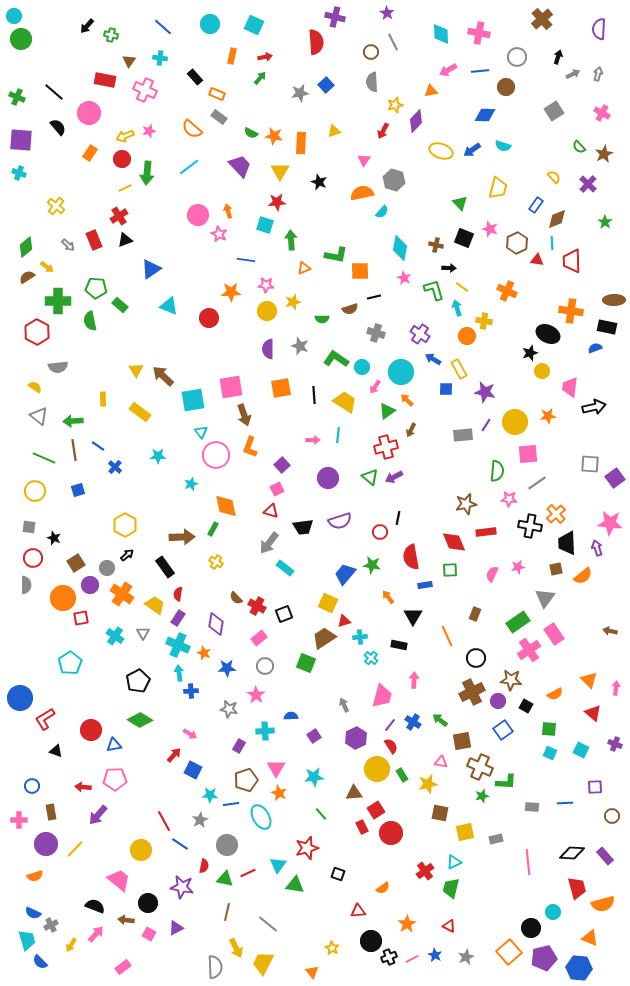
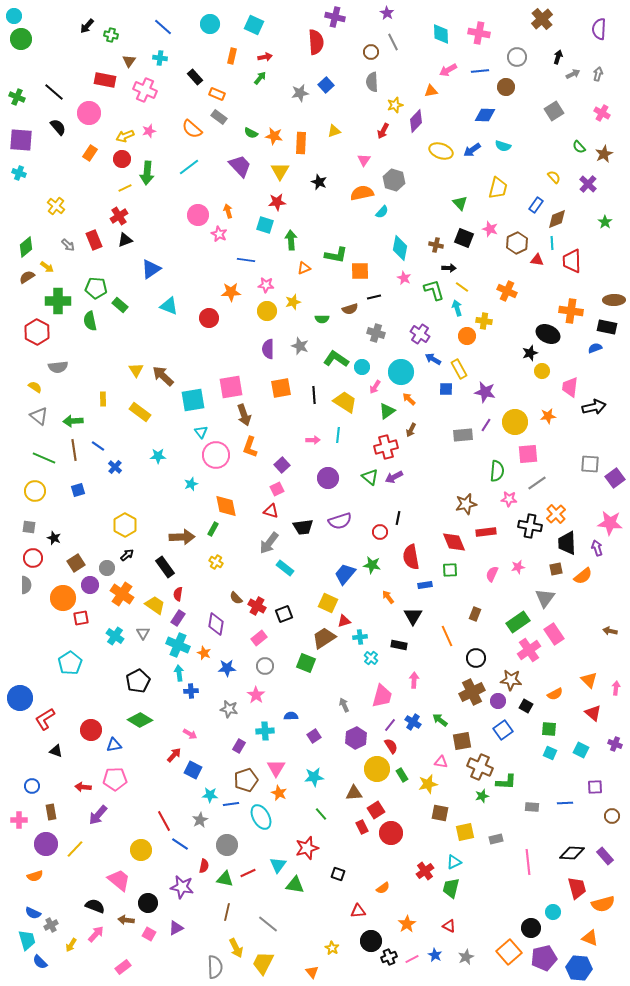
orange arrow at (407, 400): moved 2 px right, 1 px up
